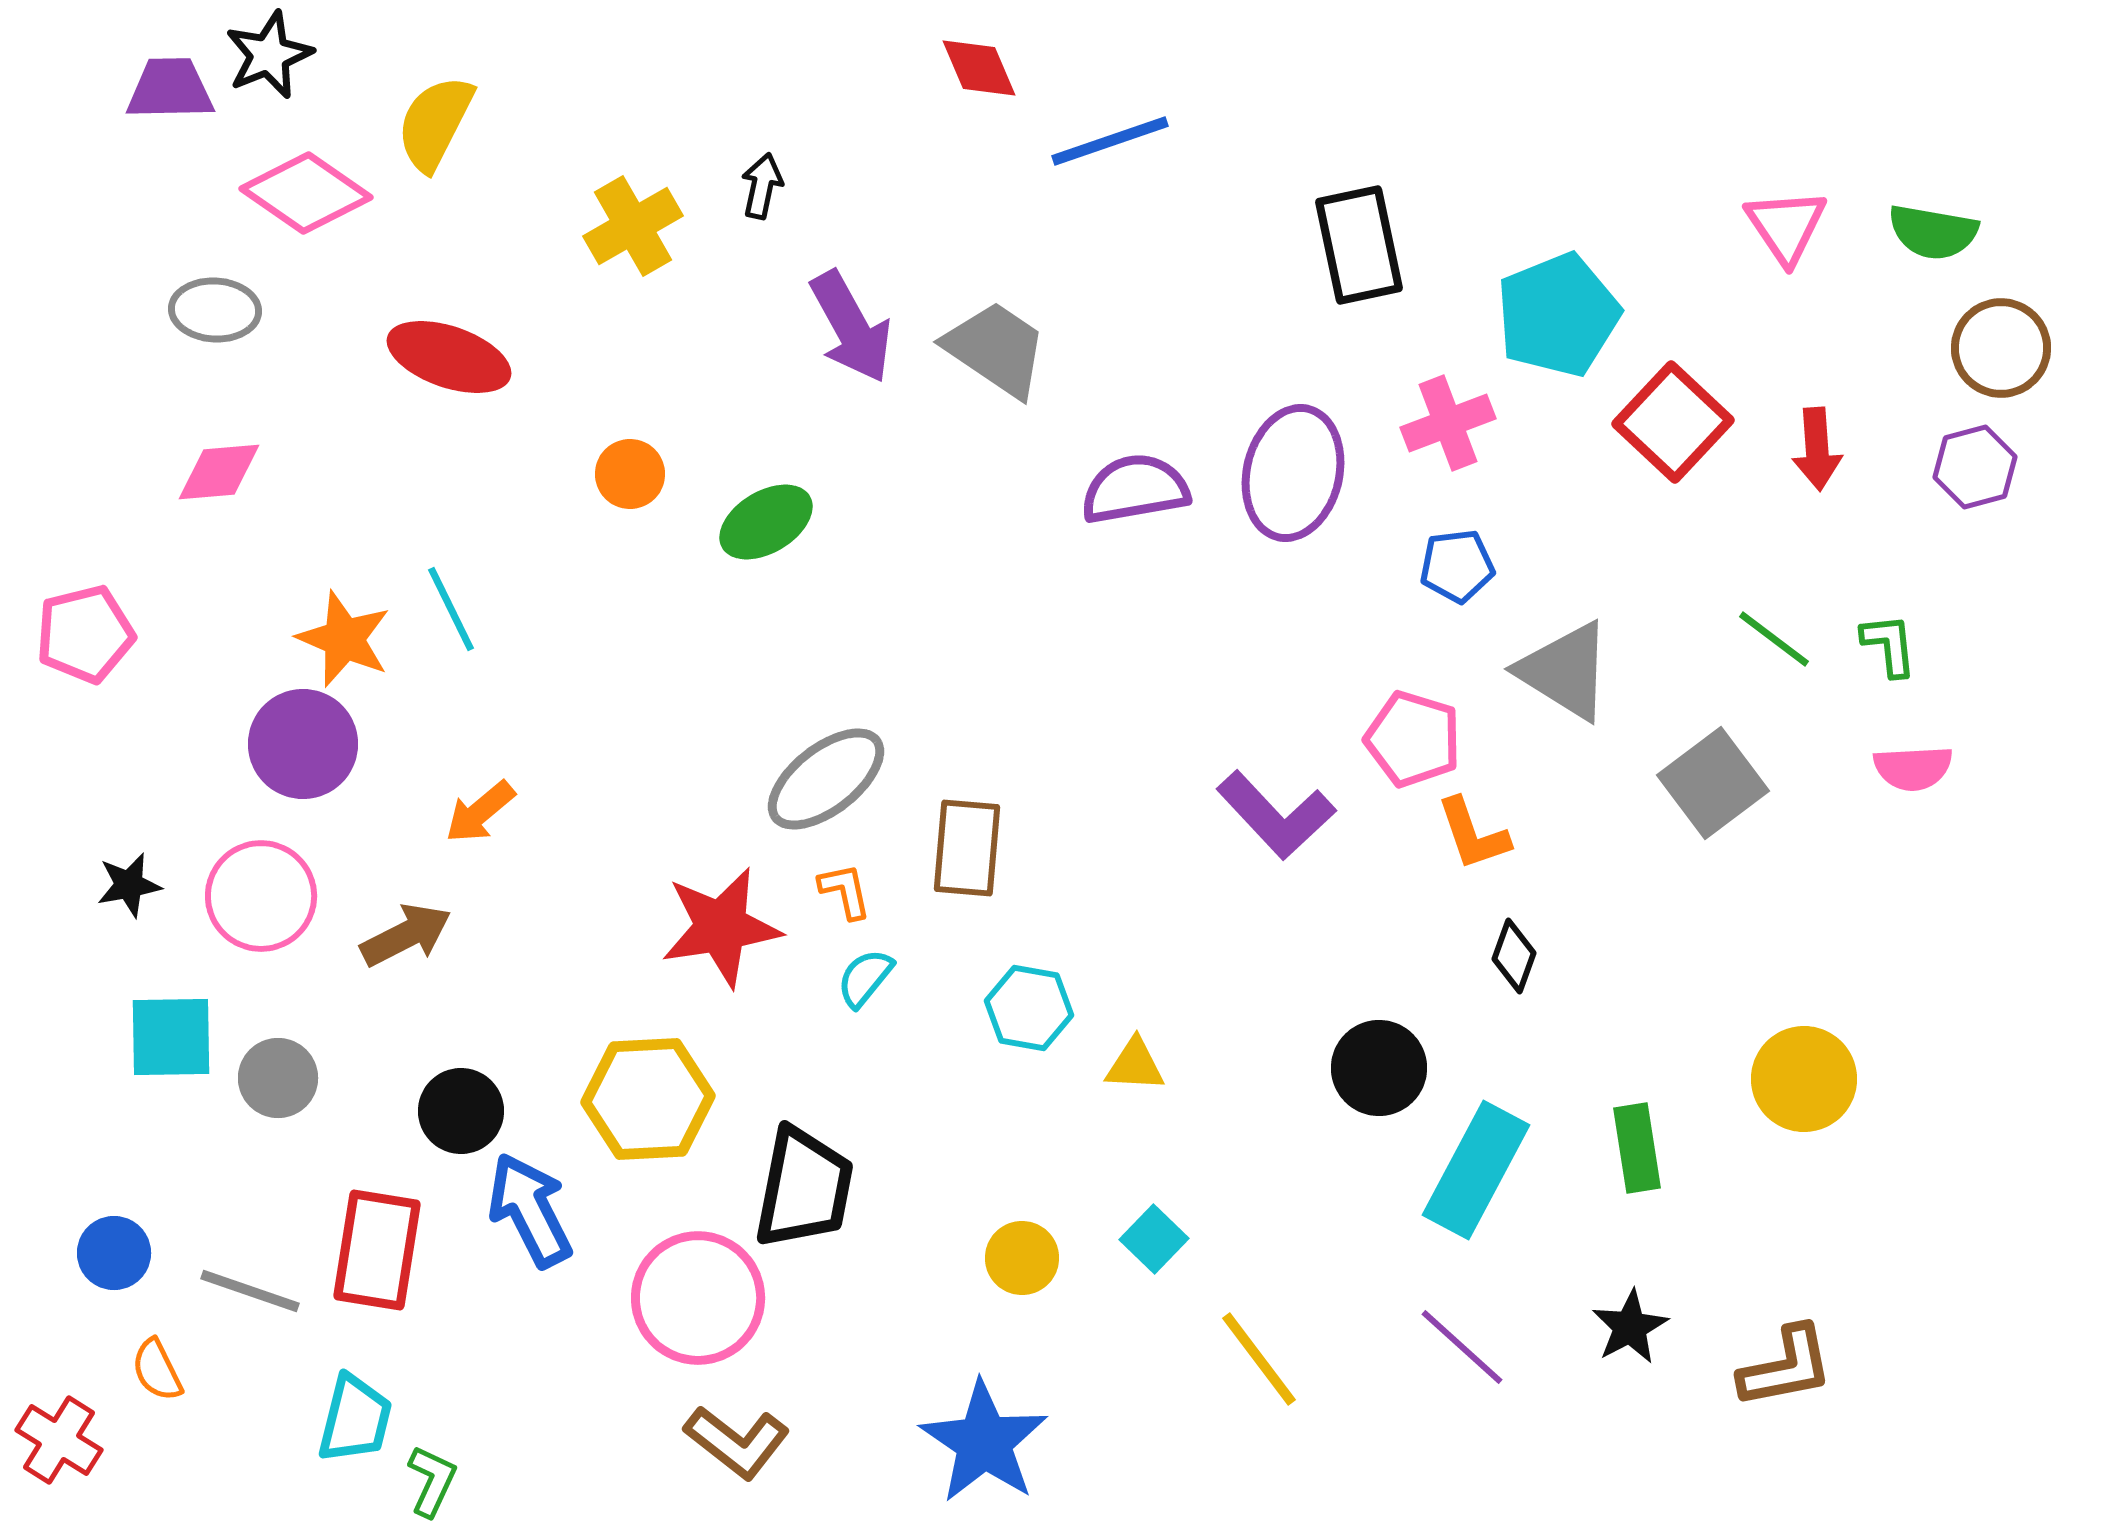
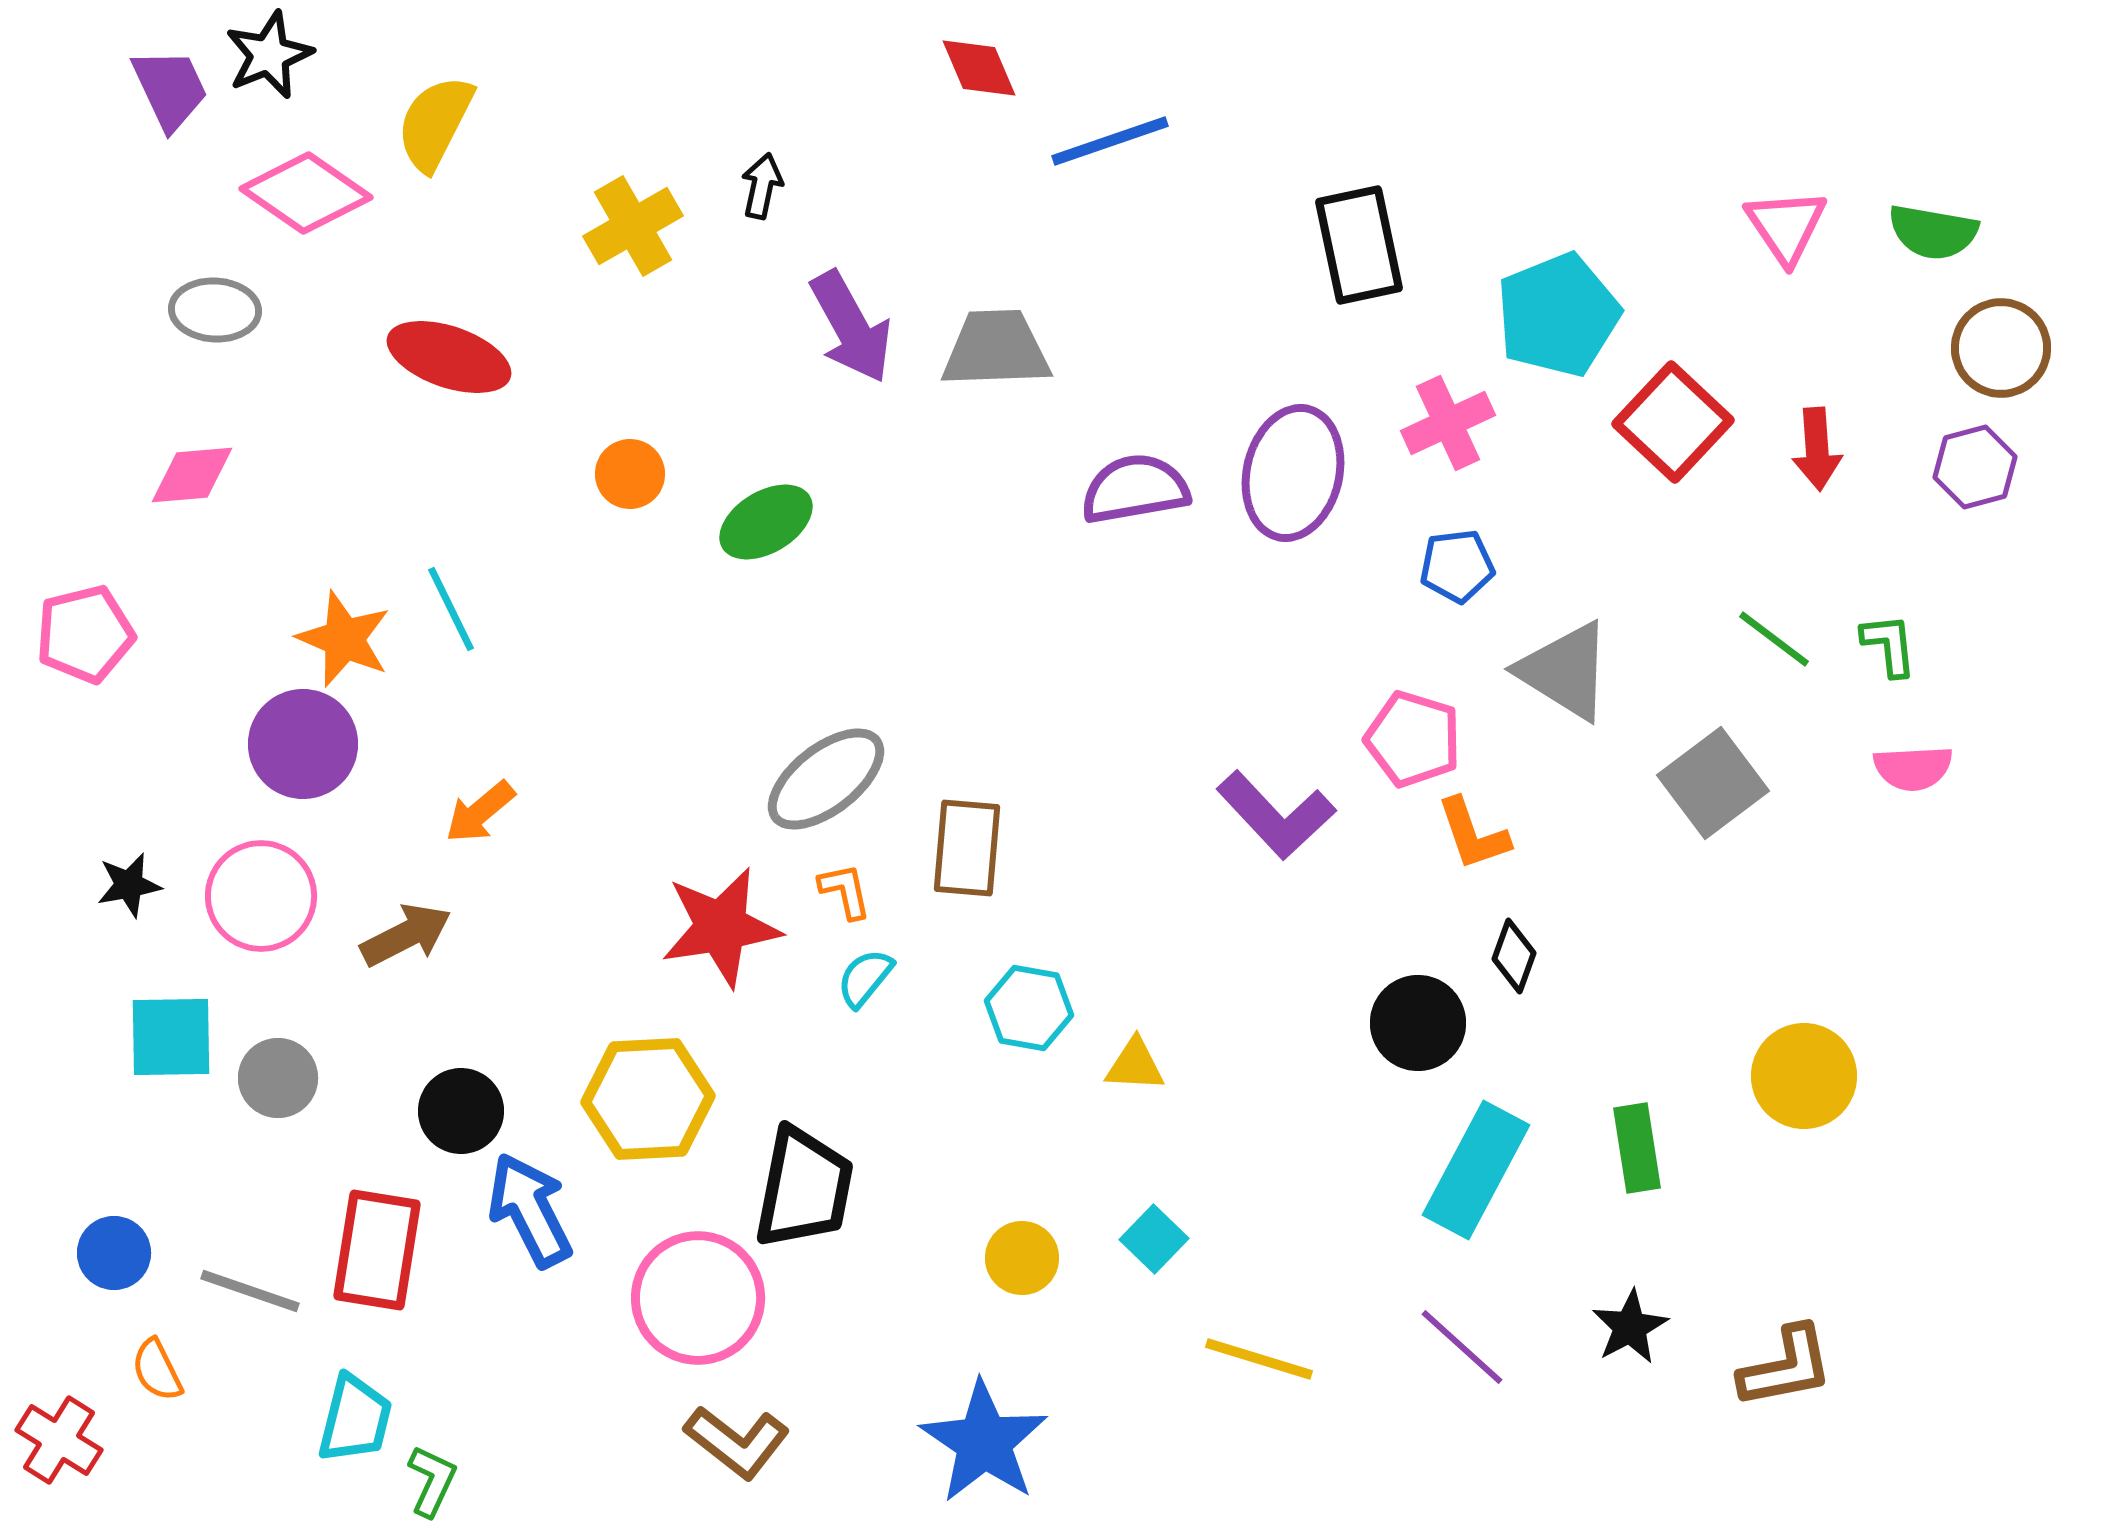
purple trapezoid at (170, 89): rotated 66 degrees clockwise
gray trapezoid at (996, 349): rotated 36 degrees counterclockwise
pink cross at (1448, 423): rotated 4 degrees counterclockwise
pink diamond at (219, 472): moved 27 px left, 3 px down
black circle at (1379, 1068): moved 39 px right, 45 px up
yellow circle at (1804, 1079): moved 3 px up
yellow line at (1259, 1359): rotated 36 degrees counterclockwise
